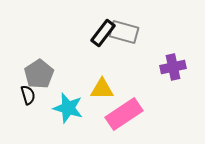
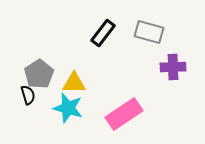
gray rectangle: moved 25 px right
purple cross: rotated 10 degrees clockwise
yellow triangle: moved 28 px left, 6 px up
